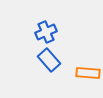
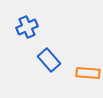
blue cross: moved 19 px left, 5 px up
